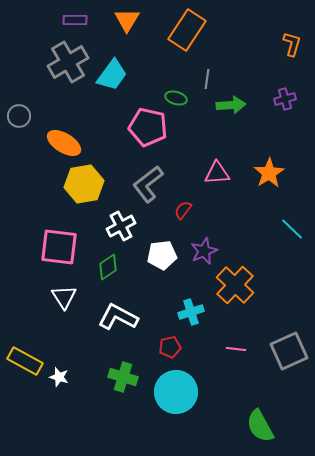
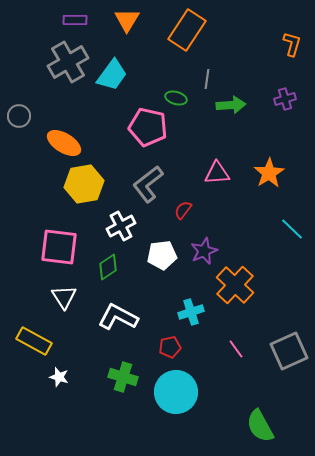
pink line: rotated 48 degrees clockwise
yellow rectangle: moved 9 px right, 20 px up
